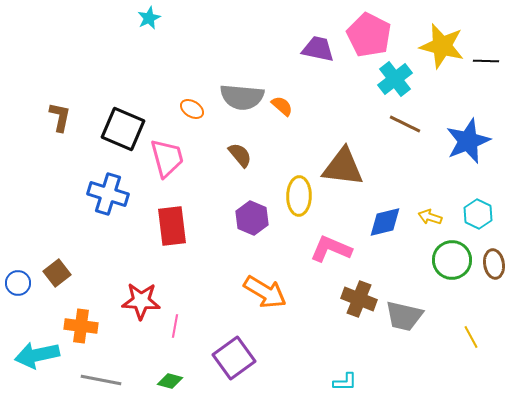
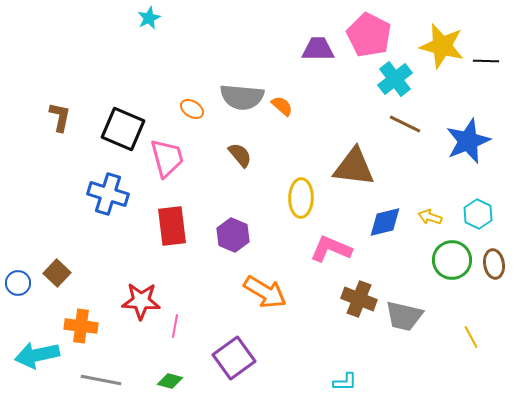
purple trapezoid: rotated 12 degrees counterclockwise
brown triangle: moved 11 px right
yellow ellipse: moved 2 px right, 2 px down
purple hexagon: moved 19 px left, 17 px down
brown square: rotated 8 degrees counterclockwise
